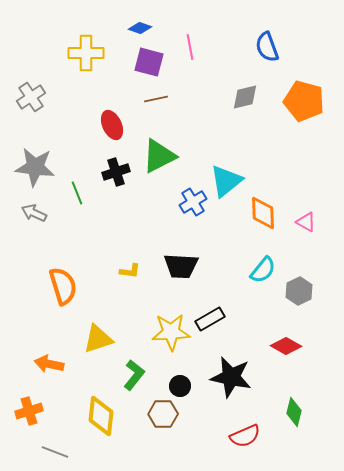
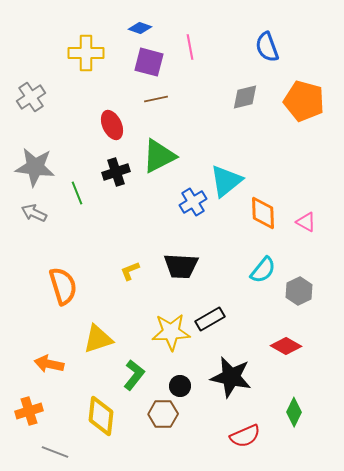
yellow L-shape: rotated 150 degrees clockwise
green diamond: rotated 12 degrees clockwise
